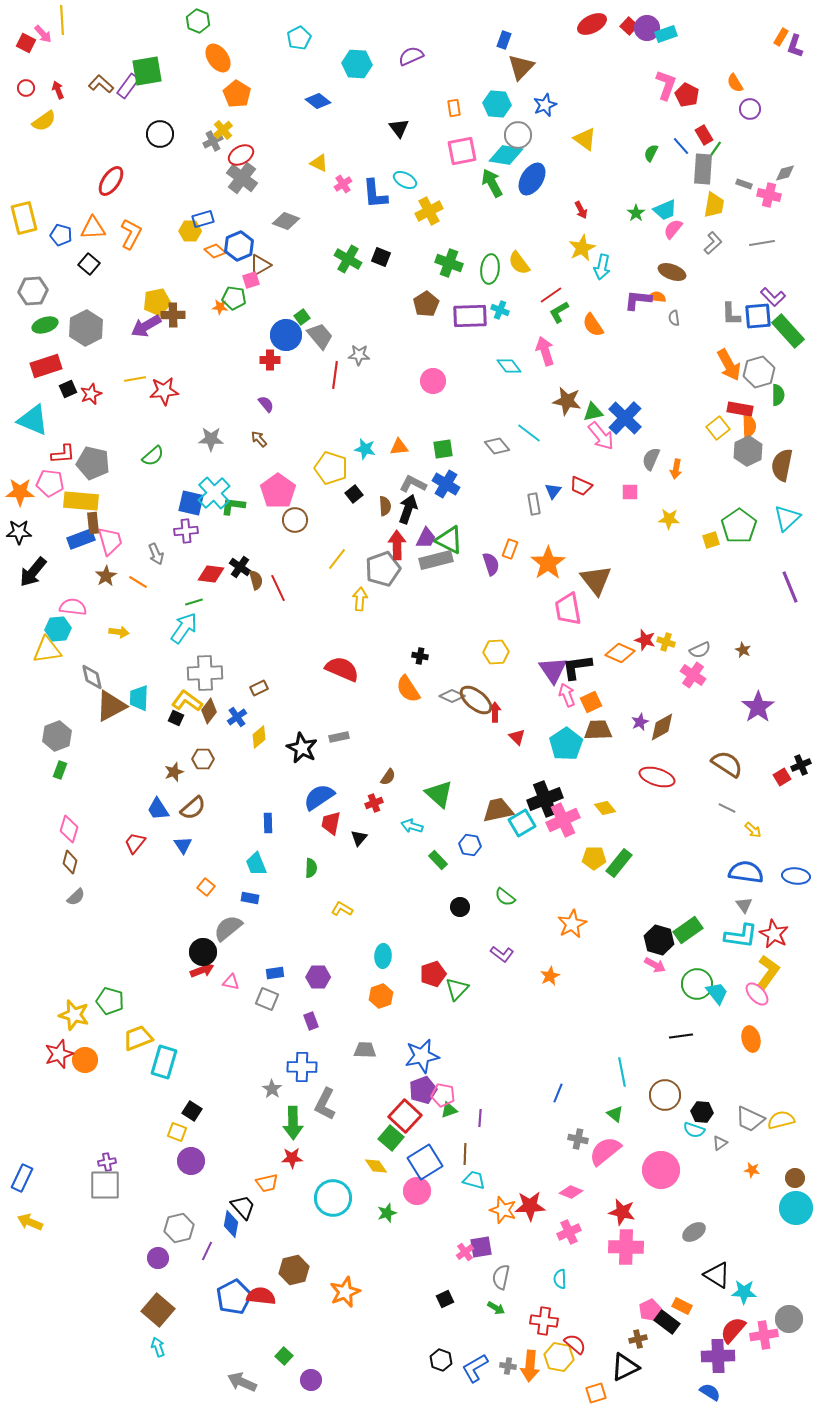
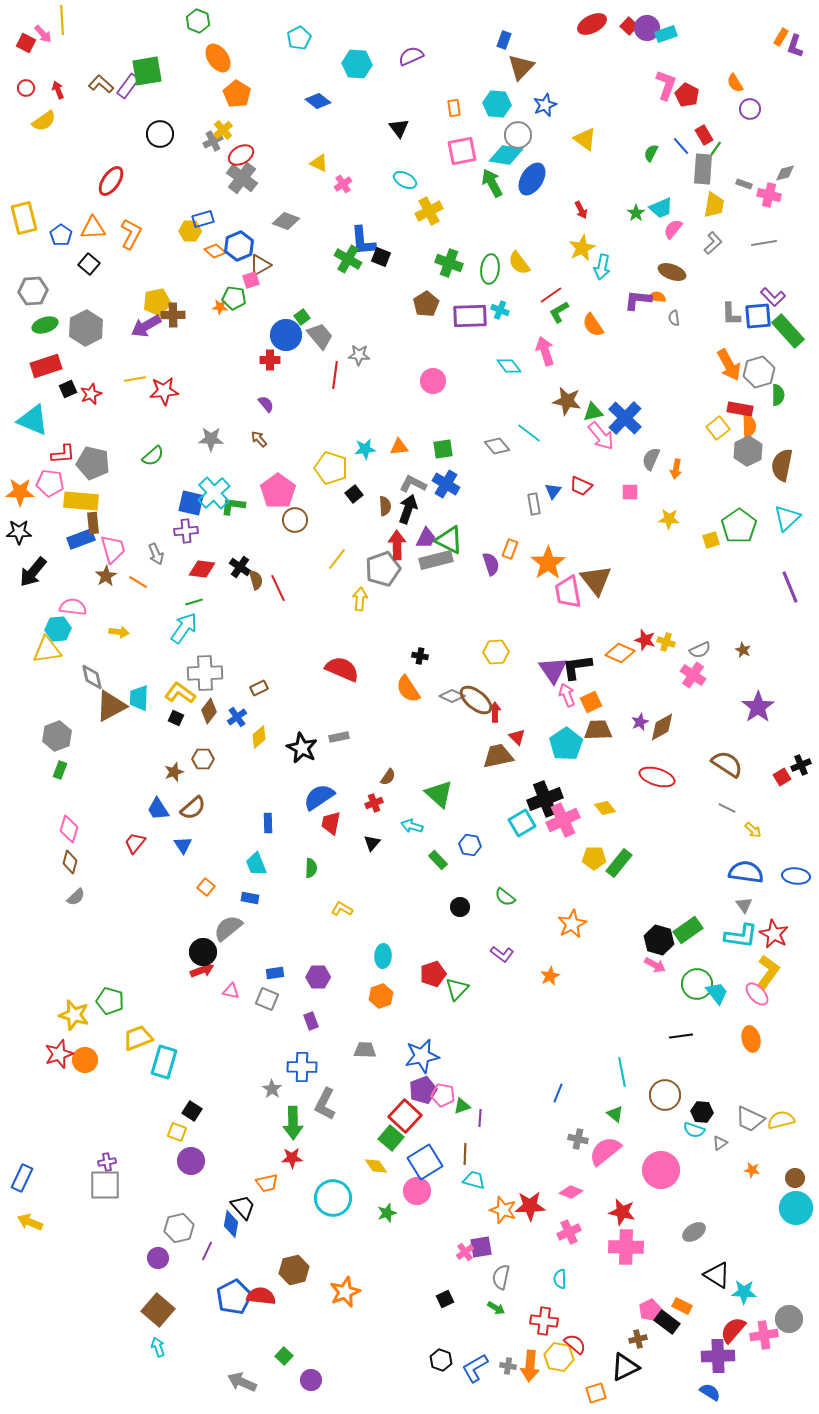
blue L-shape at (375, 194): moved 12 px left, 47 px down
cyan trapezoid at (665, 210): moved 4 px left, 2 px up
blue pentagon at (61, 235): rotated 20 degrees clockwise
gray line at (762, 243): moved 2 px right
cyan star at (365, 449): rotated 20 degrees counterclockwise
pink trapezoid at (110, 541): moved 3 px right, 8 px down
red diamond at (211, 574): moved 9 px left, 5 px up
pink trapezoid at (568, 609): moved 17 px up
yellow L-shape at (187, 701): moved 7 px left, 8 px up
brown trapezoid at (498, 810): moved 54 px up
black triangle at (359, 838): moved 13 px right, 5 px down
pink triangle at (231, 982): moved 9 px down
green triangle at (449, 1110): moved 13 px right, 4 px up
